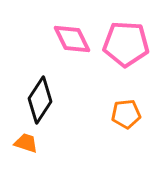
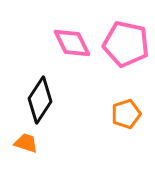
pink diamond: moved 4 px down
pink pentagon: rotated 9 degrees clockwise
orange pentagon: rotated 12 degrees counterclockwise
